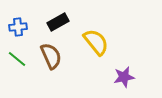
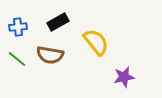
brown semicircle: moved 1 px left, 1 px up; rotated 124 degrees clockwise
